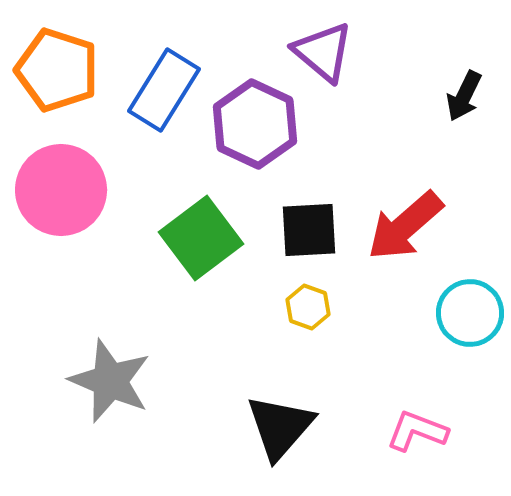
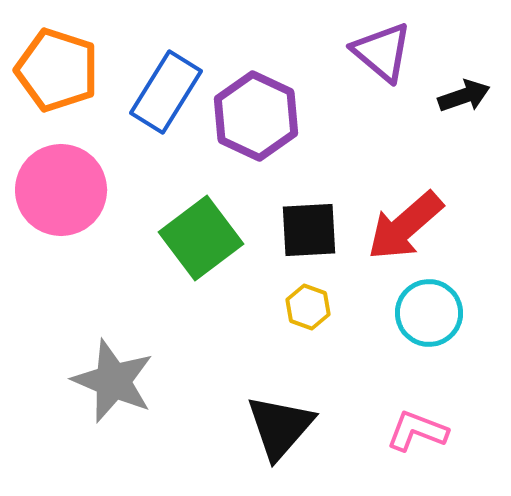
purple triangle: moved 59 px right
blue rectangle: moved 2 px right, 2 px down
black arrow: rotated 135 degrees counterclockwise
purple hexagon: moved 1 px right, 8 px up
cyan circle: moved 41 px left
gray star: moved 3 px right
